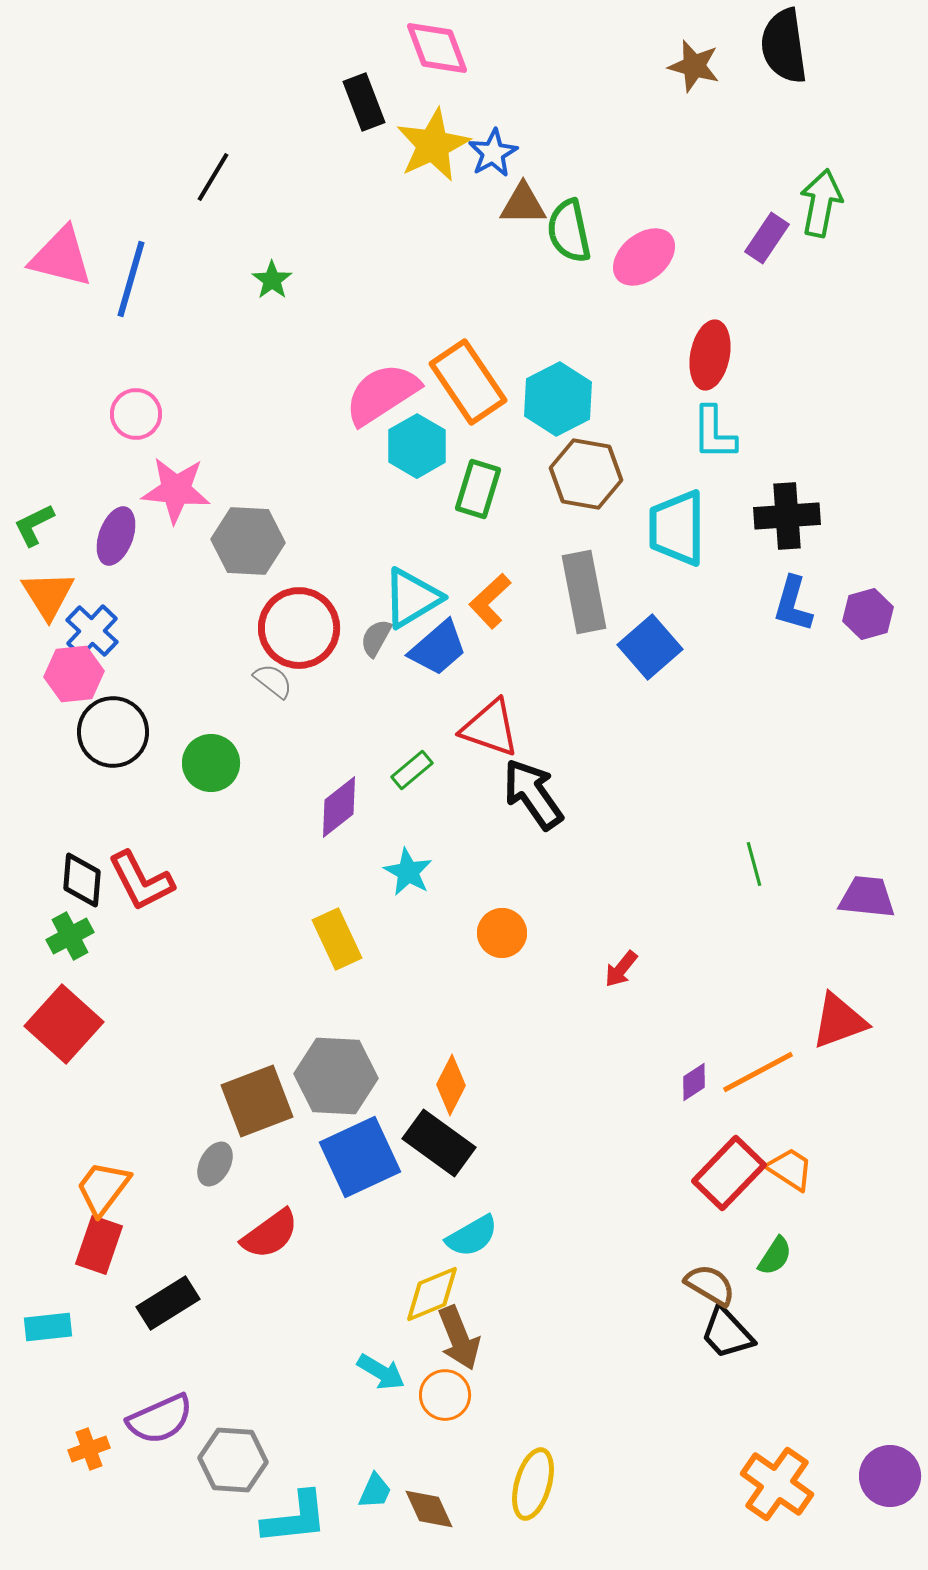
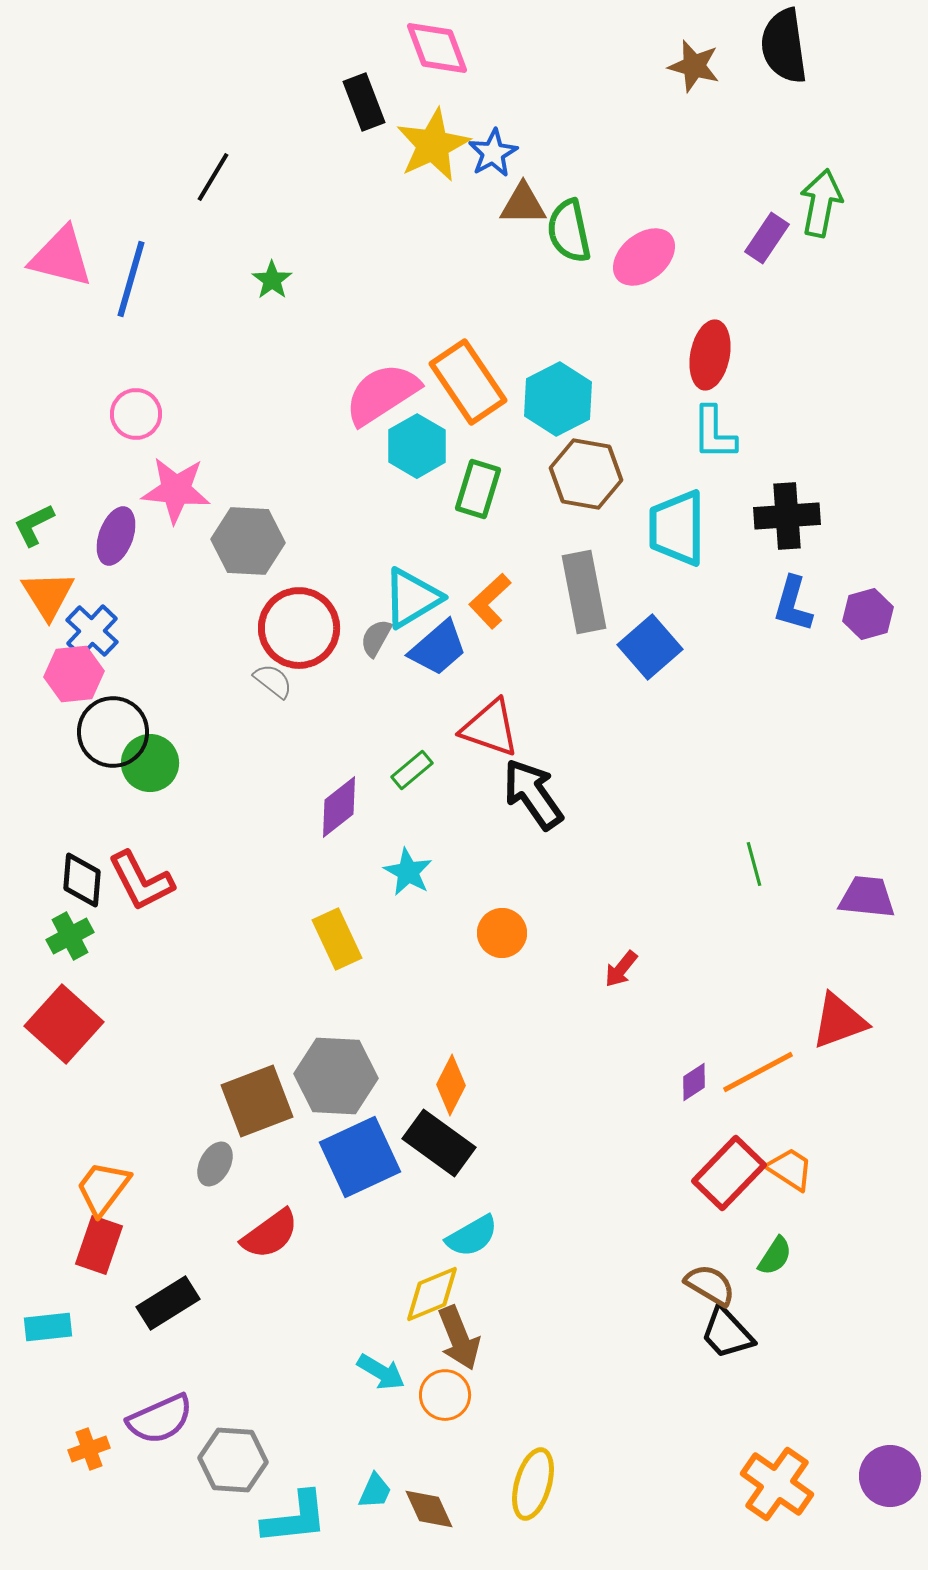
green circle at (211, 763): moved 61 px left
